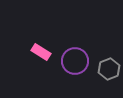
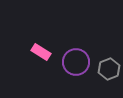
purple circle: moved 1 px right, 1 px down
